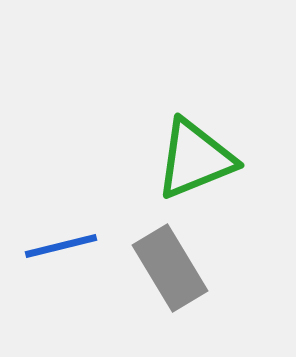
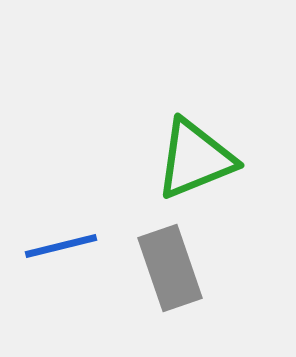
gray rectangle: rotated 12 degrees clockwise
